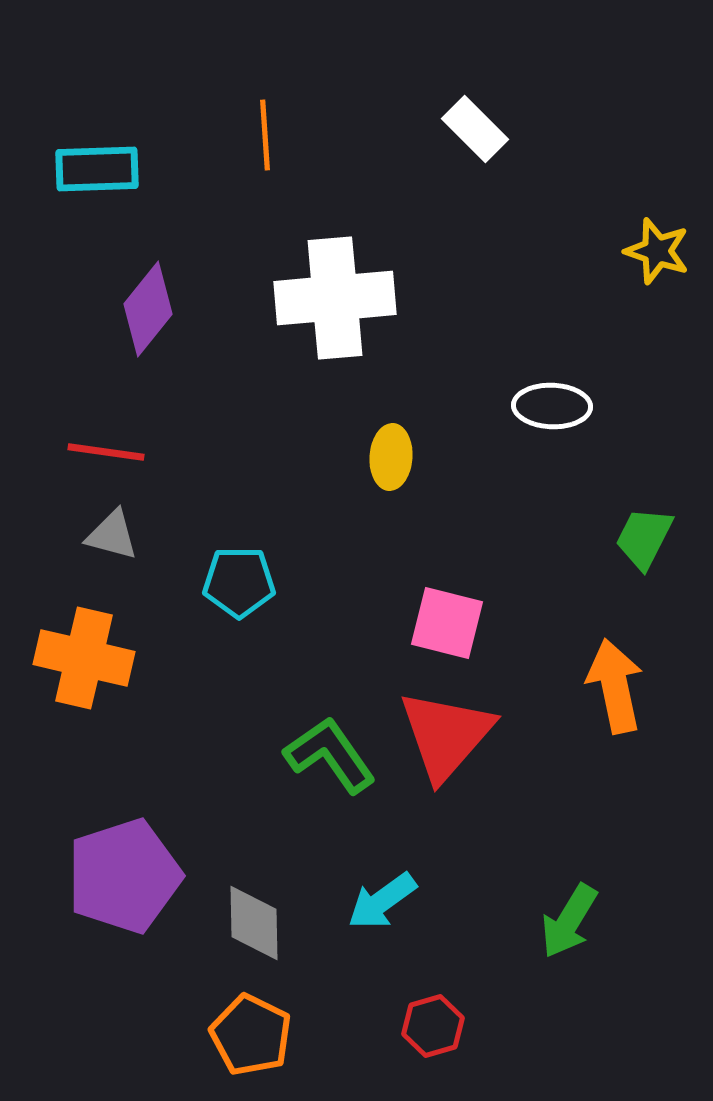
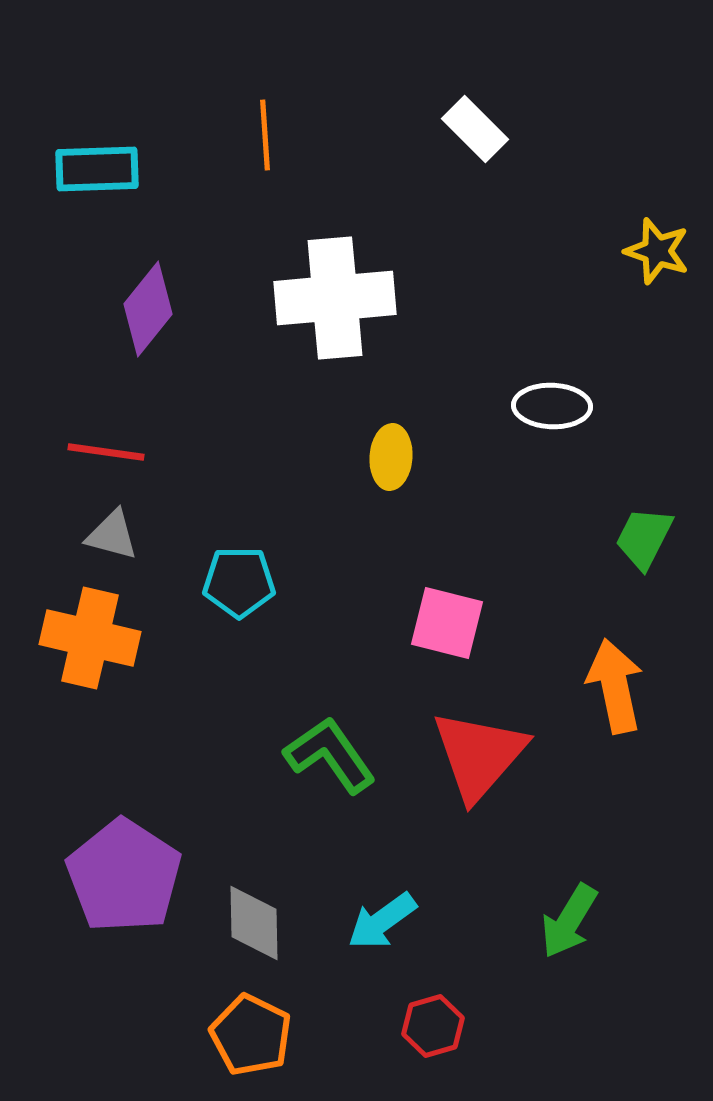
orange cross: moved 6 px right, 20 px up
red triangle: moved 33 px right, 20 px down
purple pentagon: rotated 21 degrees counterclockwise
cyan arrow: moved 20 px down
